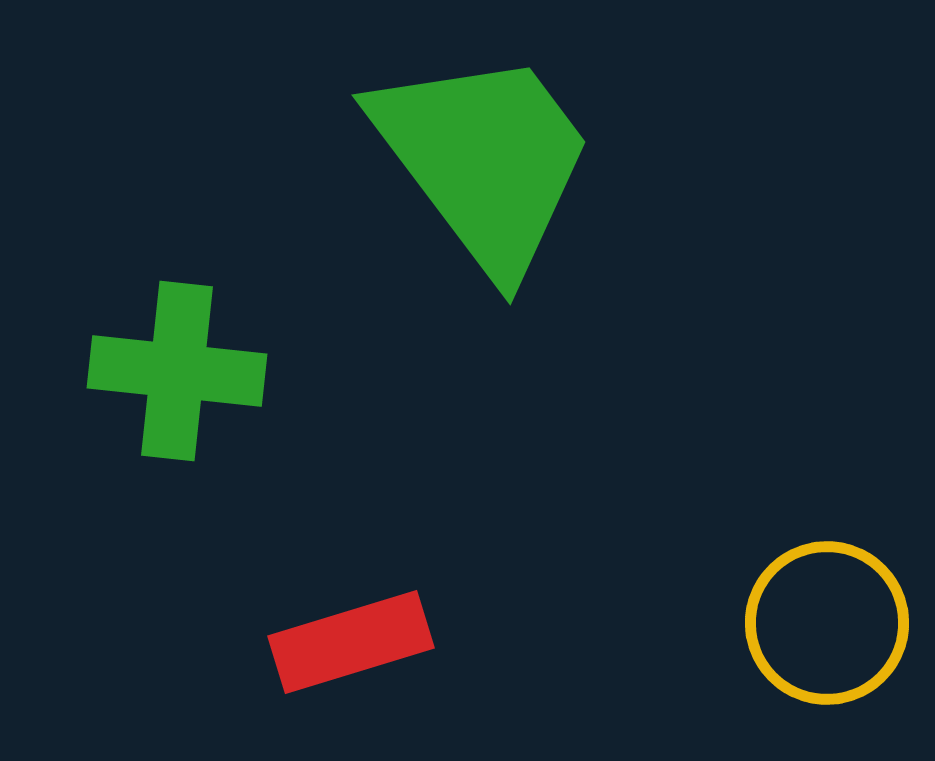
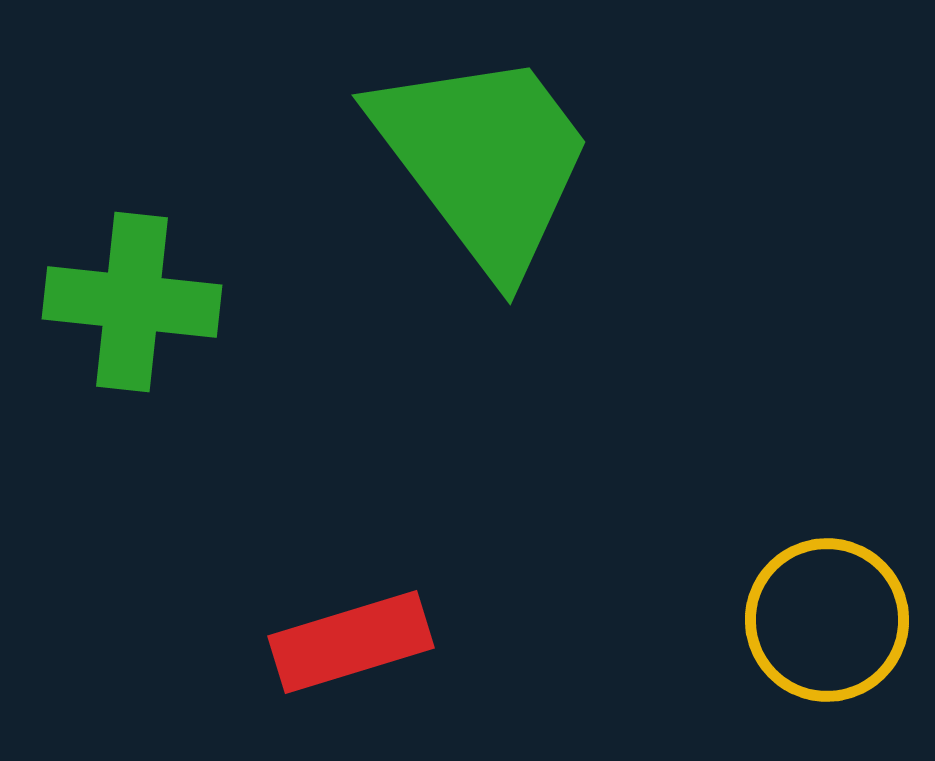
green cross: moved 45 px left, 69 px up
yellow circle: moved 3 px up
